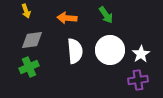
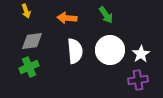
gray diamond: moved 1 px down
